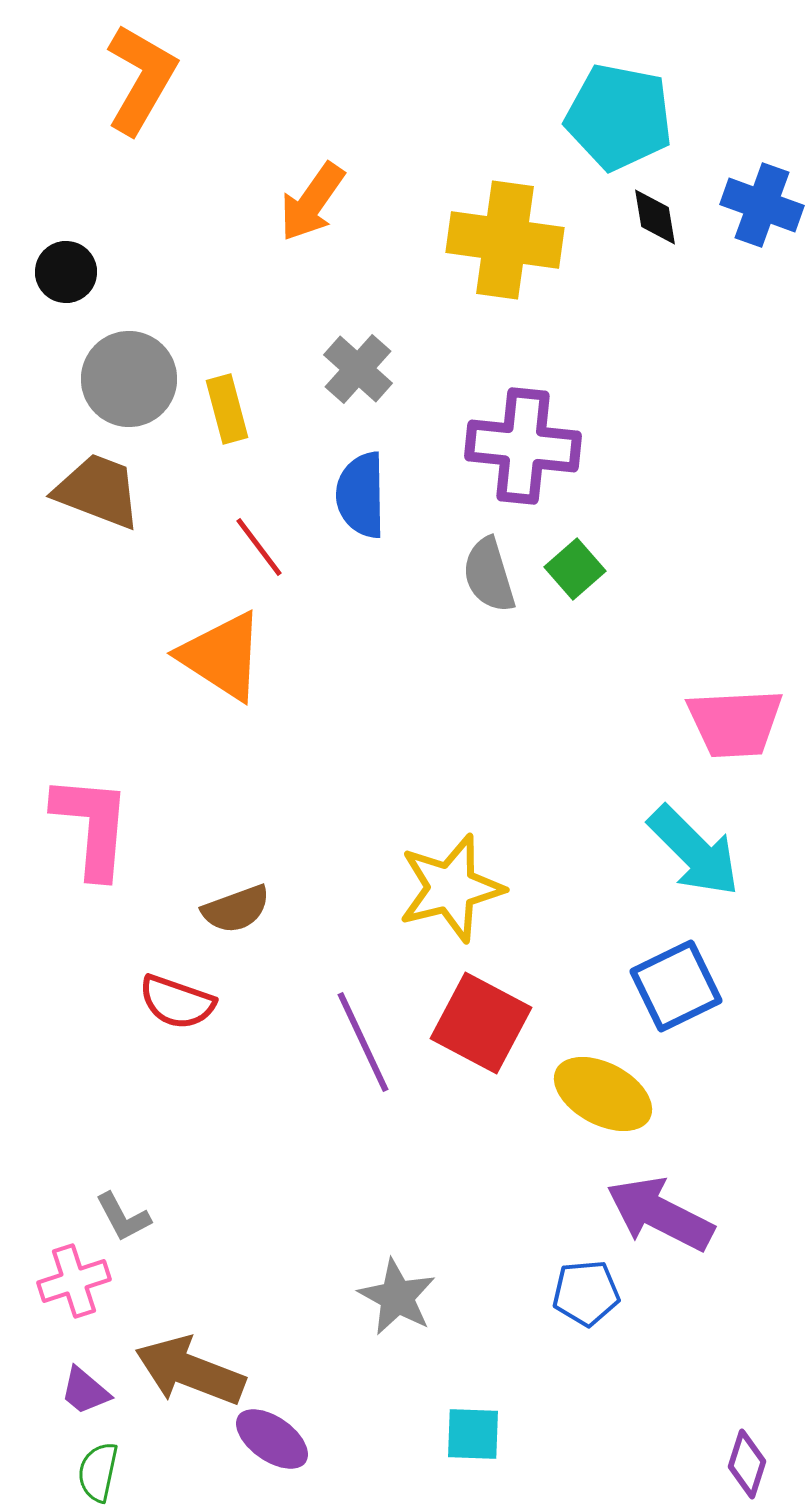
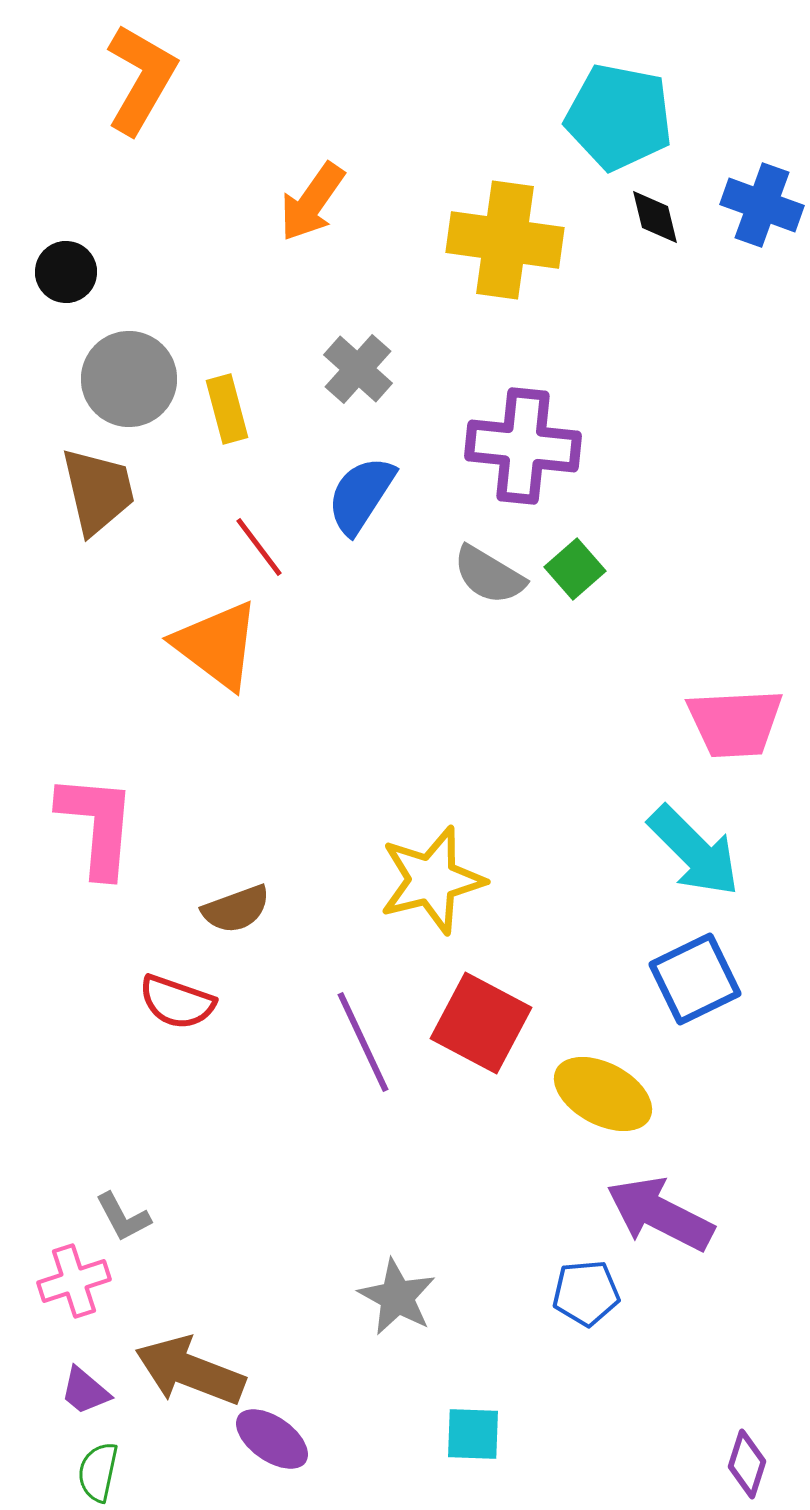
black diamond: rotated 4 degrees counterclockwise
brown trapezoid: rotated 56 degrees clockwise
blue semicircle: rotated 34 degrees clockwise
gray semicircle: rotated 42 degrees counterclockwise
orange triangle: moved 5 px left, 11 px up; rotated 4 degrees clockwise
pink L-shape: moved 5 px right, 1 px up
yellow star: moved 19 px left, 8 px up
blue square: moved 19 px right, 7 px up
